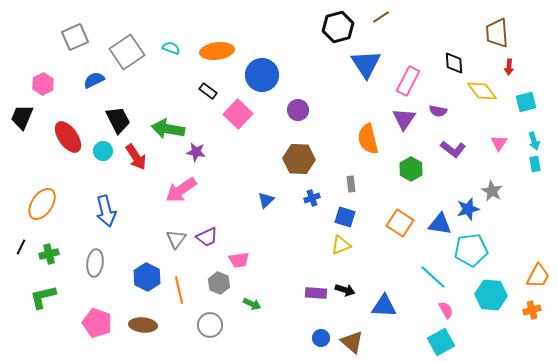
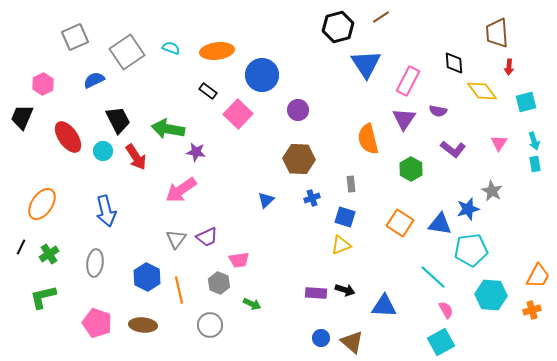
green cross at (49, 254): rotated 18 degrees counterclockwise
